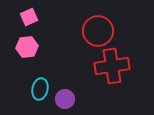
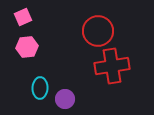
pink square: moved 6 px left
cyan ellipse: moved 1 px up; rotated 10 degrees counterclockwise
